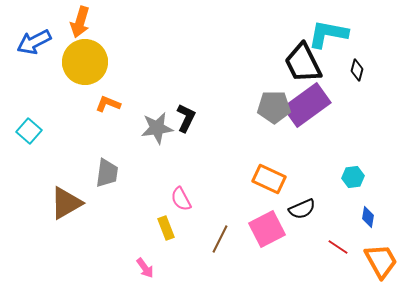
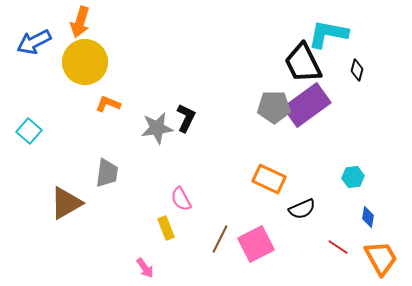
pink square: moved 11 px left, 15 px down
orange trapezoid: moved 3 px up
